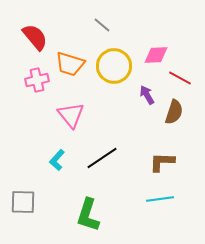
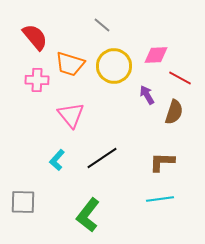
pink cross: rotated 15 degrees clockwise
green L-shape: rotated 20 degrees clockwise
